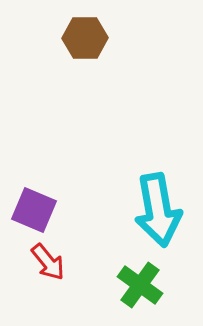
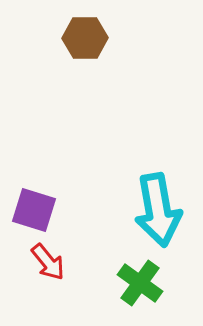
purple square: rotated 6 degrees counterclockwise
green cross: moved 2 px up
